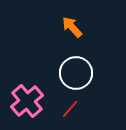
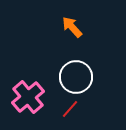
white circle: moved 4 px down
pink cross: moved 1 px right, 4 px up
